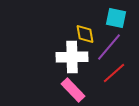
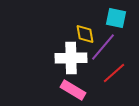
purple line: moved 6 px left
white cross: moved 1 px left, 1 px down
pink rectangle: rotated 15 degrees counterclockwise
